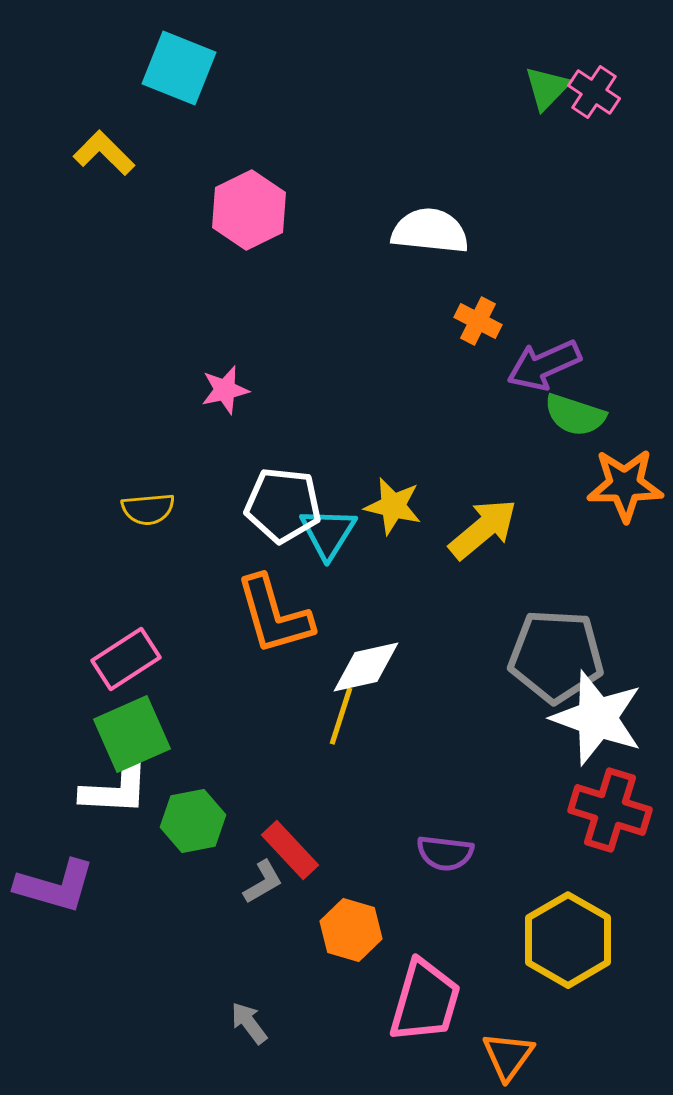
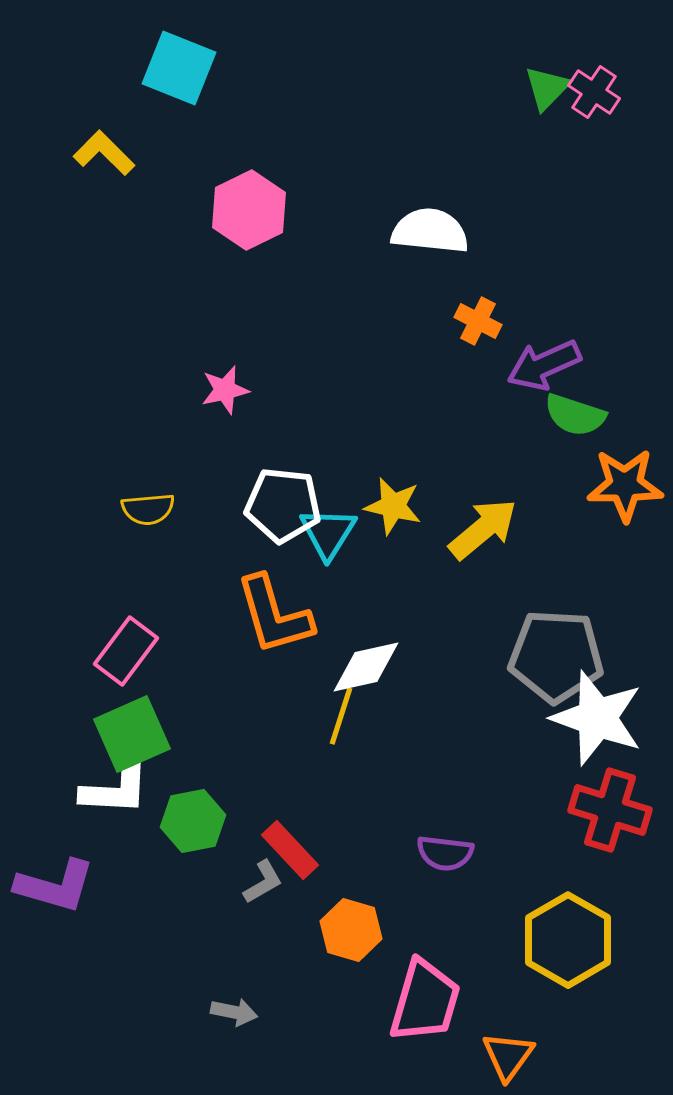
pink rectangle: moved 8 px up; rotated 20 degrees counterclockwise
gray arrow: moved 15 px left, 11 px up; rotated 138 degrees clockwise
